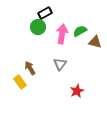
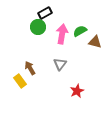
yellow rectangle: moved 1 px up
